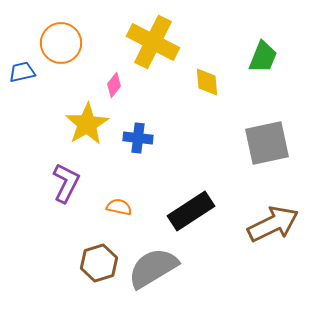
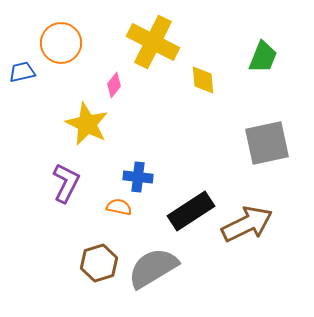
yellow diamond: moved 4 px left, 2 px up
yellow star: rotated 15 degrees counterclockwise
blue cross: moved 39 px down
brown arrow: moved 26 px left
